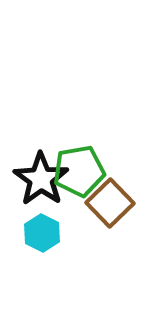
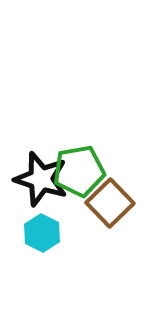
black star: rotated 18 degrees counterclockwise
